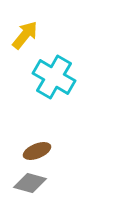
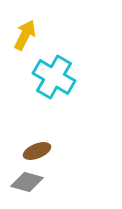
yellow arrow: rotated 12 degrees counterclockwise
gray diamond: moved 3 px left, 1 px up
